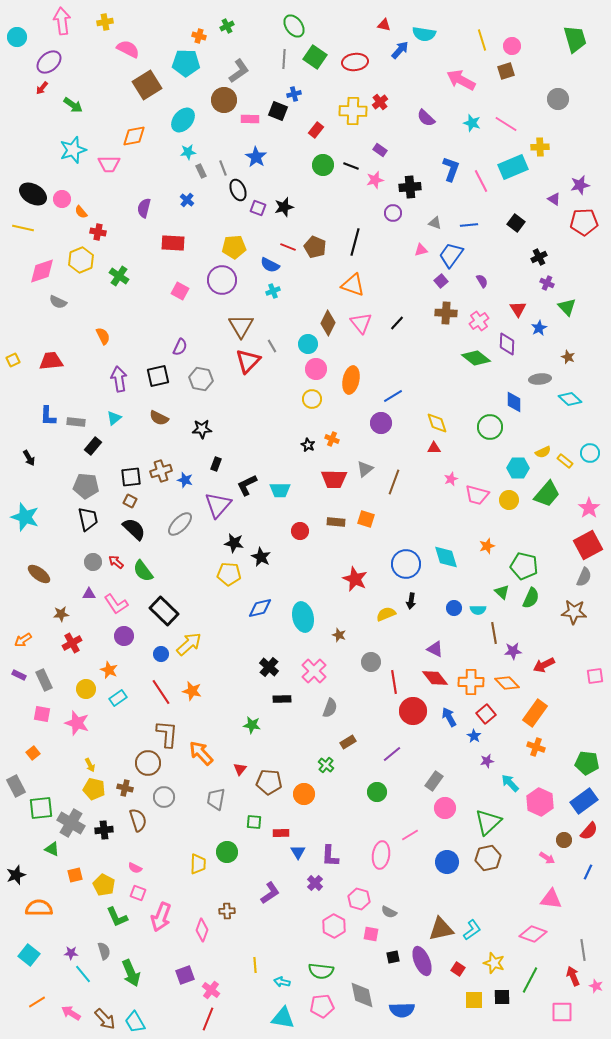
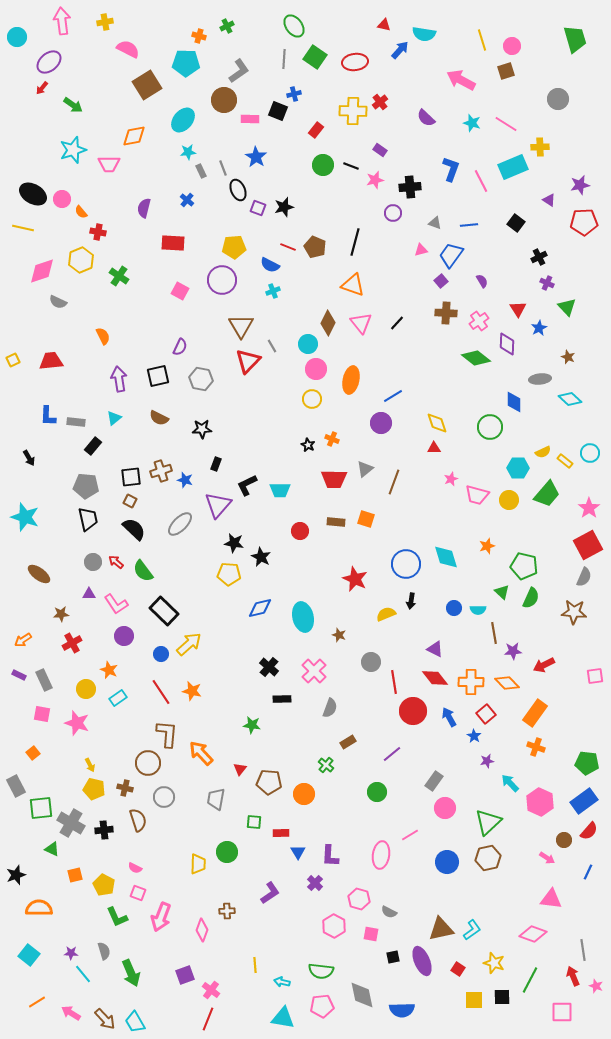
purple triangle at (554, 199): moved 5 px left, 1 px down
